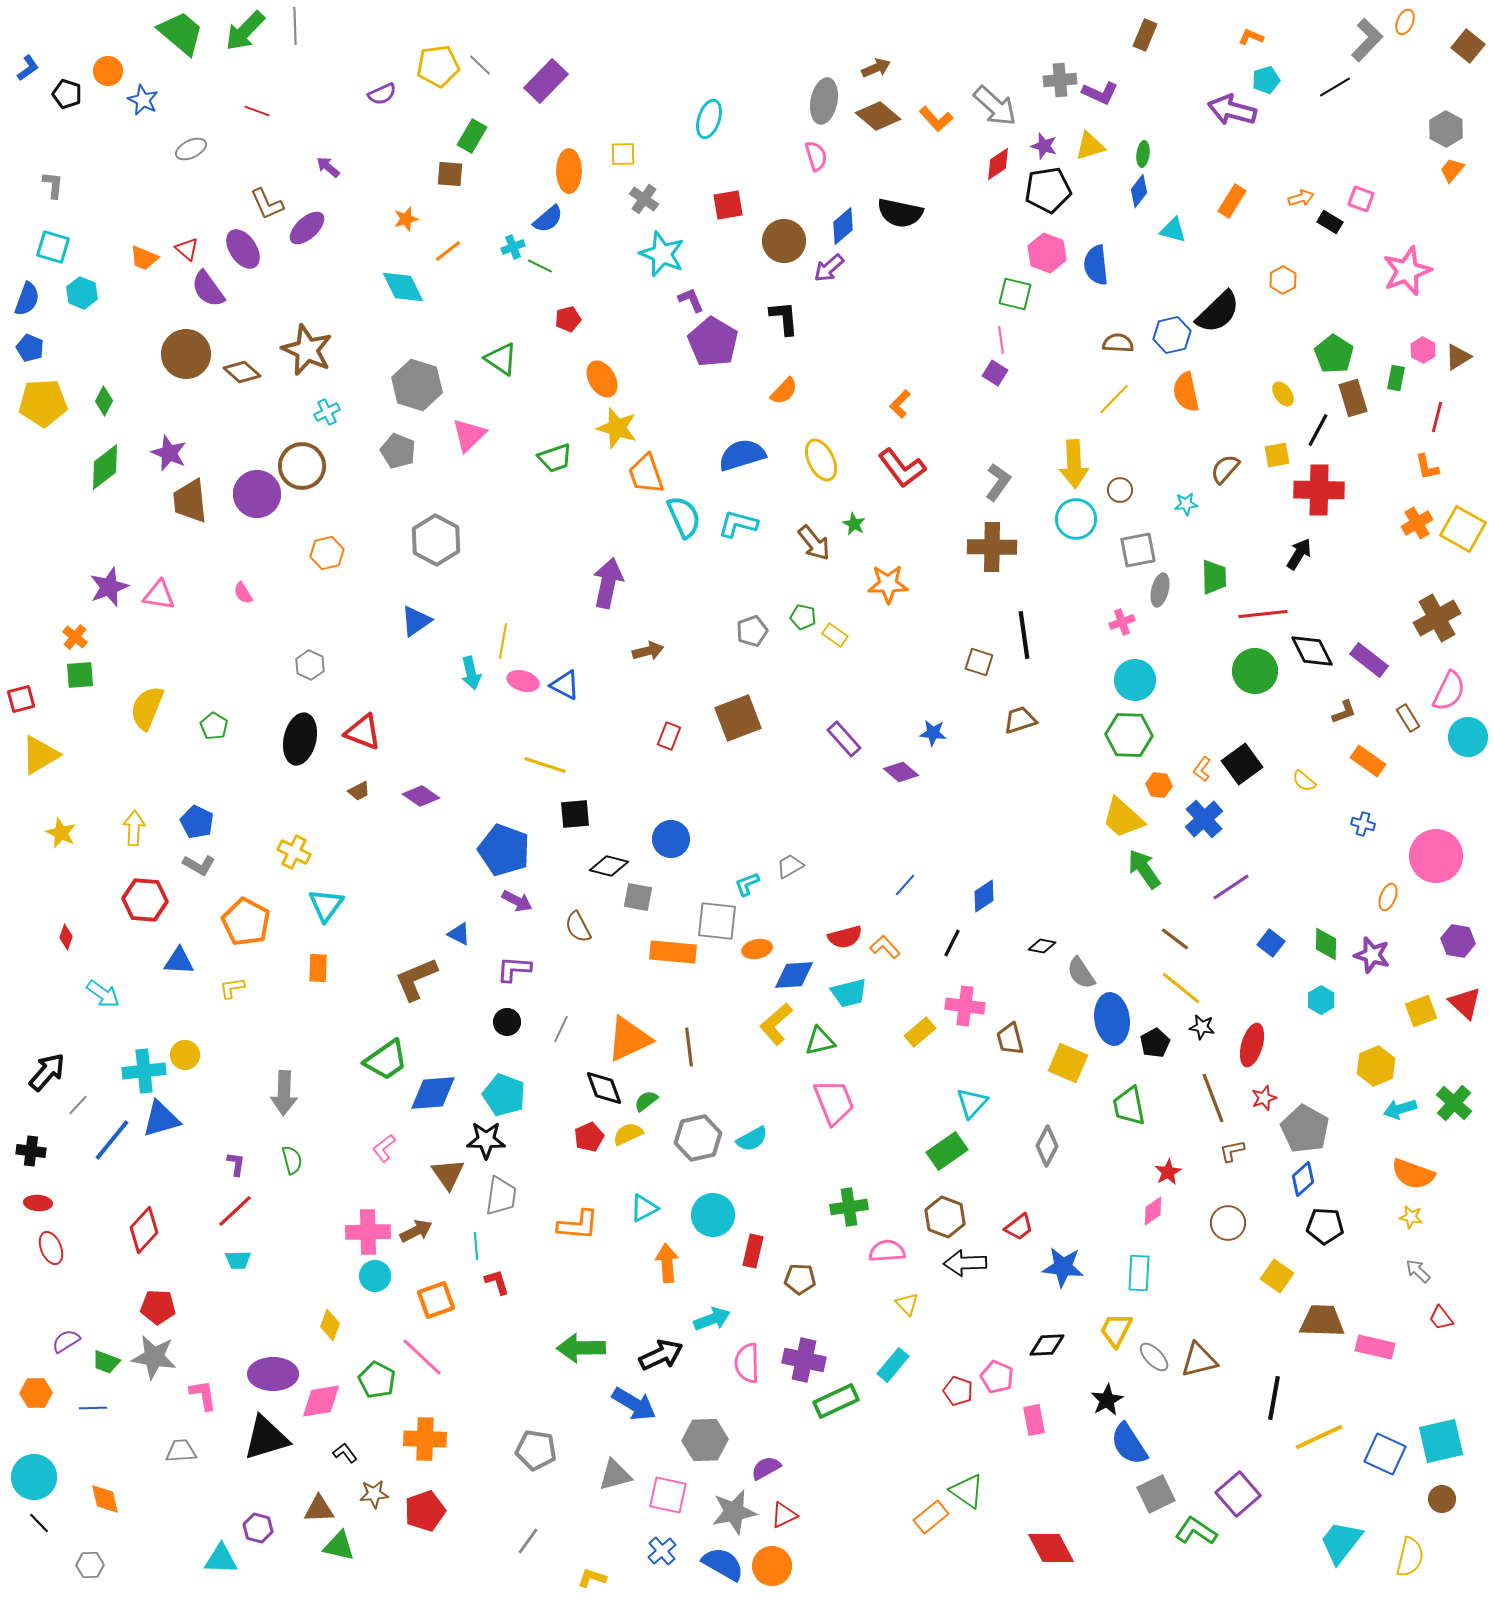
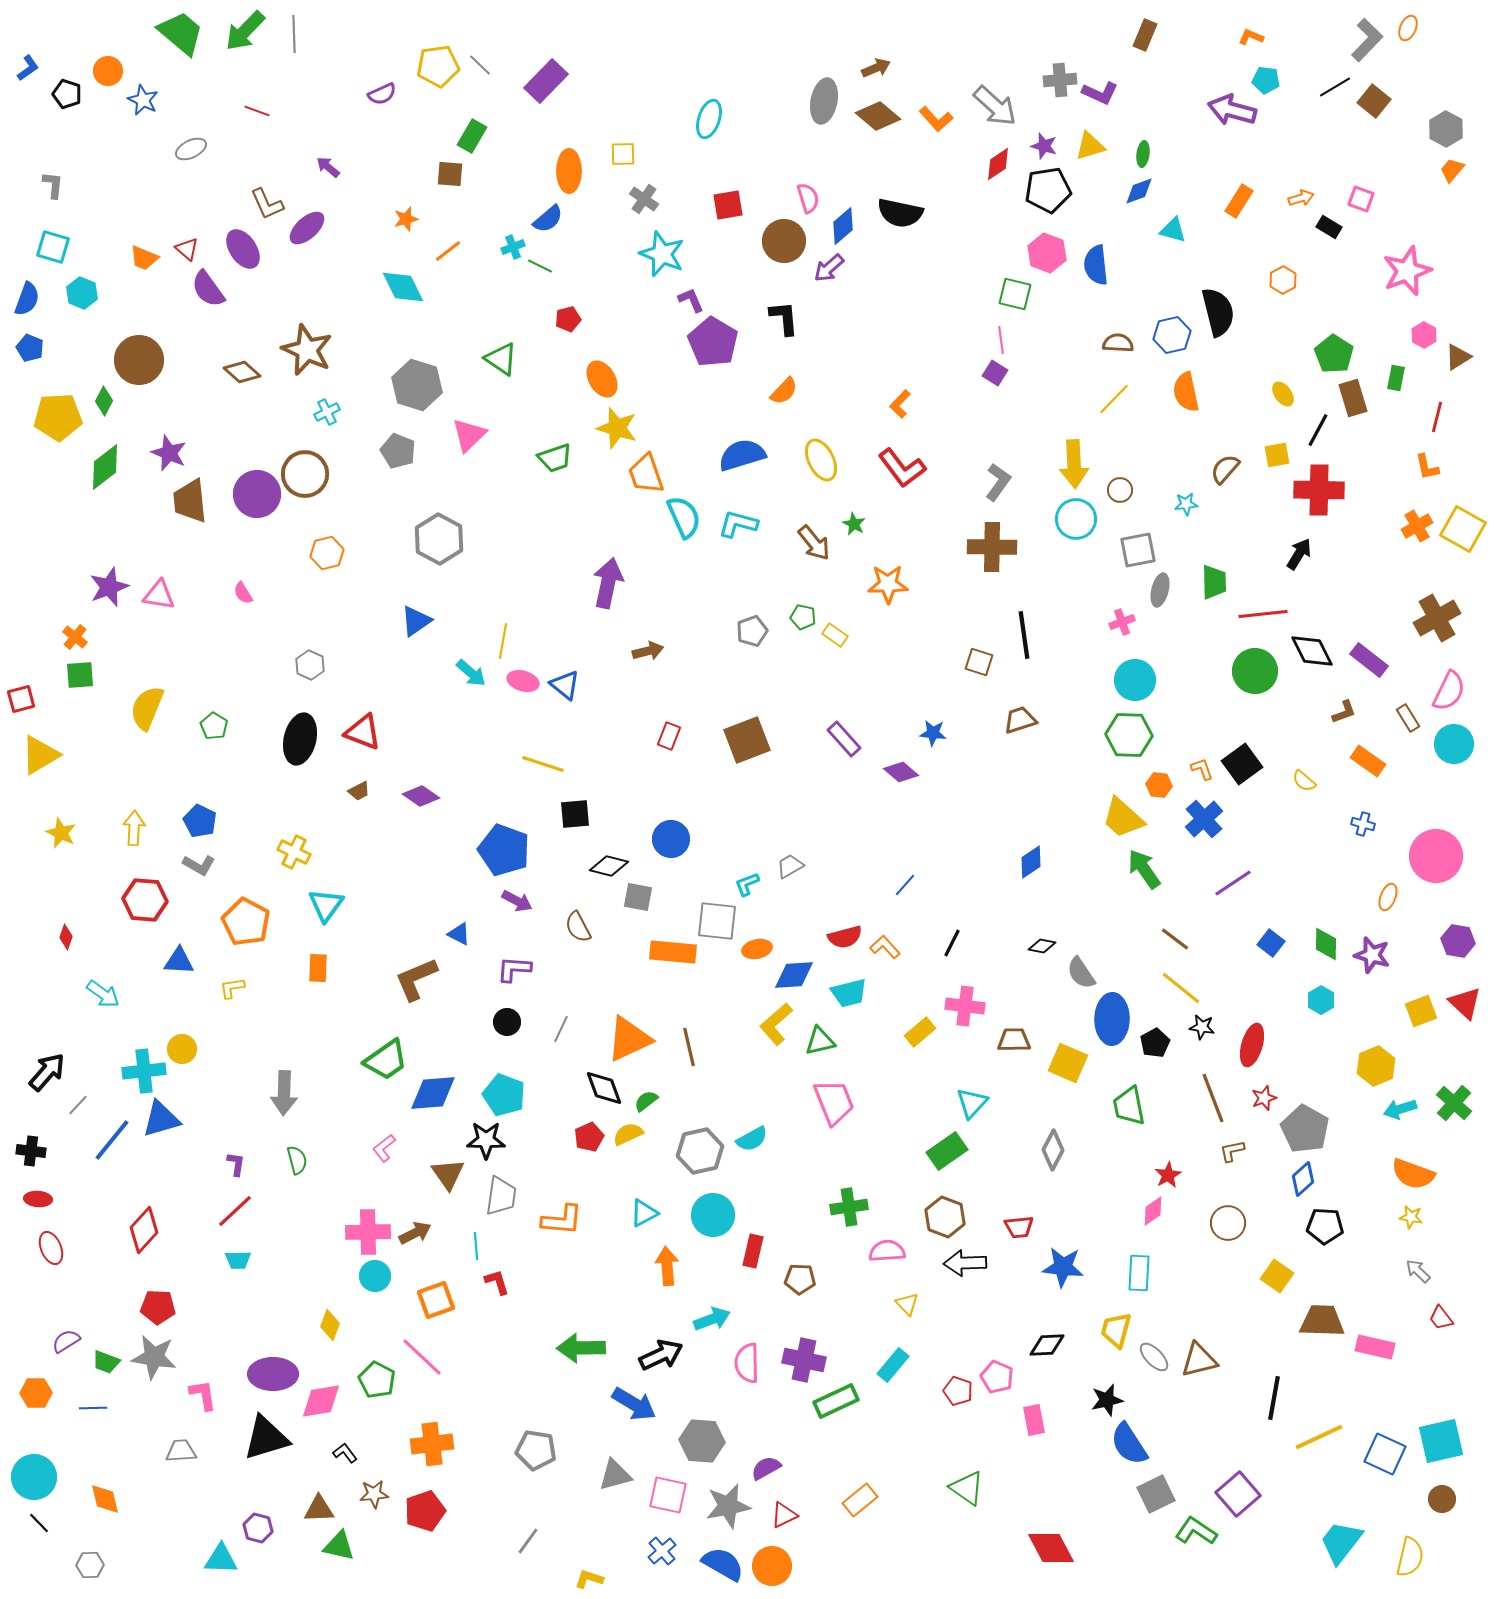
orange ellipse at (1405, 22): moved 3 px right, 6 px down
gray line at (295, 26): moved 1 px left, 8 px down
brown square at (1468, 46): moved 94 px left, 55 px down
cyan pentagon at (1266, 80): rotated 24 degrees clockwise
pink semicircle at (816, 156): moved 8 px left, 42 px down
blue diamond at (1139, 191): rotated 32 degrees clockwise
orange rectangle at (1232, 201): moved 7 px right
black rectangle at (1330, 222): moved 1 px left, 5 px down
black semicircle at (1218, 312): rotated 60 degrees counterclockwise
pink hexagon at (1423, 350): moved 1 px right, 15 px up
brown circle at (186, 354): moved 47 px left, 6 px down
yellow pentagon at (43, 403): moved 15 px right, 14 px down
brown circle at (302, 466): moved 3 px right, 8 px down
orange cross at (1417, 523): moved 3 px down
gray hexagon at (436, 540): moved 3 px right, 1 px up
green trapezoid at (1214, 577): moved 5 px down
cyan arrow at (471, 673): rotated 36 degrees counterclockwise
blue triangle at (565, 685): rotated 12 degrees clockwise
brown square at (738, 718): moved 9 px right, 22 px down
cyan circle at (1468, 737): moved 14 px left, 7 px down
yellow line at (545, 765): moved 2 px left, 1 px up
orange L-shape at (1202, 769): rotated 125 degrees clockwise
blue pentagon at (197, 822): moved 3 px right, 1 px up
purple line at (1231, 887): moved 2 px right, 4 px up
blue diamond at (984, 896): moved 47 px right, 34 px up
blue ellipse at (1112, 1019): rotated 9 degrees clockwise
brown trapezoid at (1010, 1039): moved 4 px right, 1 px down; rotated 104 degrees clockwise
brown line at (689, 1047): rotated 6 degrees counterclockwise
yellow circle at (185, 1055): moved 3 px left, 6 px up
gray hexagon at (698, 1138): moved 2 px right, 13 px down
gray diamond at (1047, 1146): moved 6 px right, 4 px down
green semicircle at (292, 1160): moved 5 px right
red star at (1168, 1172): moved 3 px down
red ellipse at (38, 1203): moved 4 px up
cyan triangle at (644, 1208): moved 5 px down
orange L-shape at (578, 1225): moved 16 px left, 5 px up
red trapezoid at (1019, 1227): rotated 32 degrees clockwise
brown arrow at (416, 1231): moved 1 px left, 2 px down
orange arrow at (667, 1263): moved 3 px down
yellow trapezoid at (1116, 1330): rotated 12 degrees counterclockwise
black star at (1107, 1400): rotated 16 degrees clockwise
orange cross at (425, 1439): moved 7 px right, 5 px down; rotated 9 degrees counterclockwise
gray hexagon at (705, 1440): moved 3 px left, 1 px down; rotated 6 degrees clockwise
green triangle at (967, 1491): moved 3 px up
gray star at (734, 1512): moved 6 px left, 6 px up
orange rectangle at (931, 1517): moved 71 px left, 17 px up
yellow L-shape at (592, 1578): moved 3 px left, 1 px down
